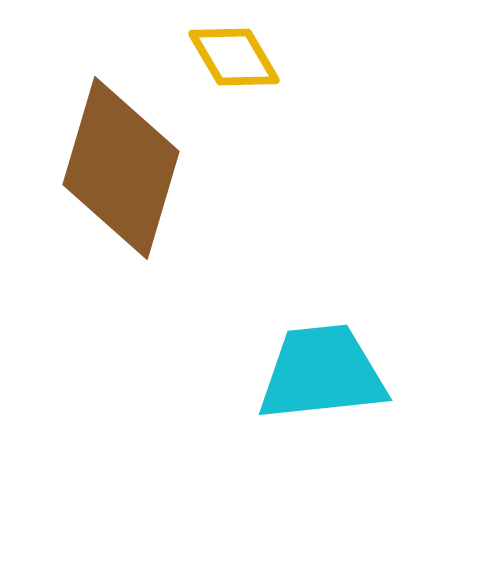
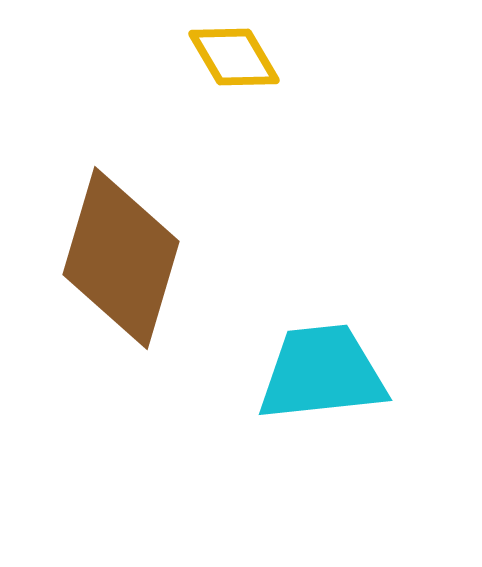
brown diamond: moved 90 px down
